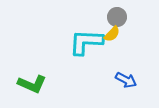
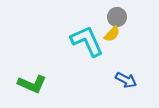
cyan L-shape: moved 1 px right, 1 px up; rotated 63 degrees clockwise
